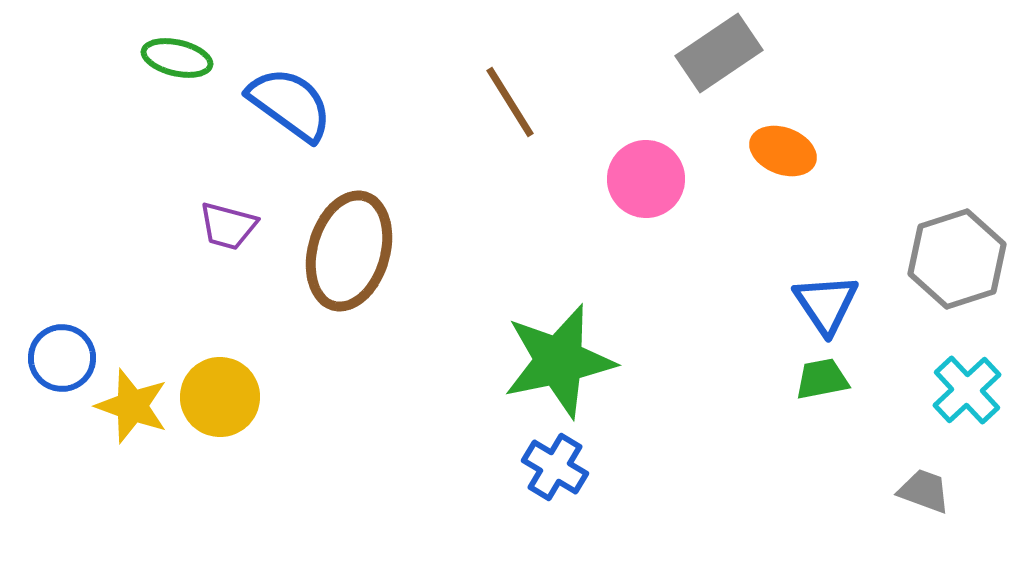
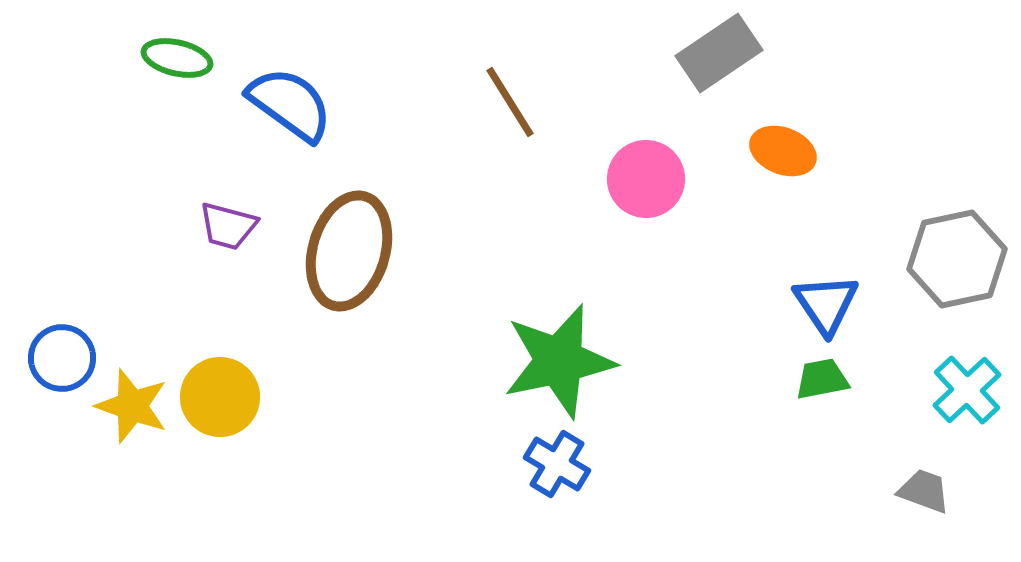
gray hexagon: rotated 6 degrees clockwise
blue cross: moved 2 px right, 3 px up
